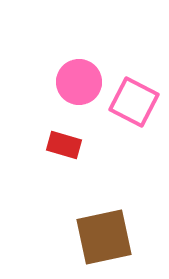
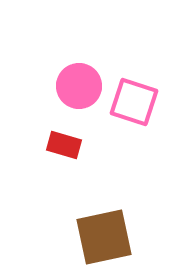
pink circle: moved 4 px down
pink square: rotated 9 degrees counterclockwise
